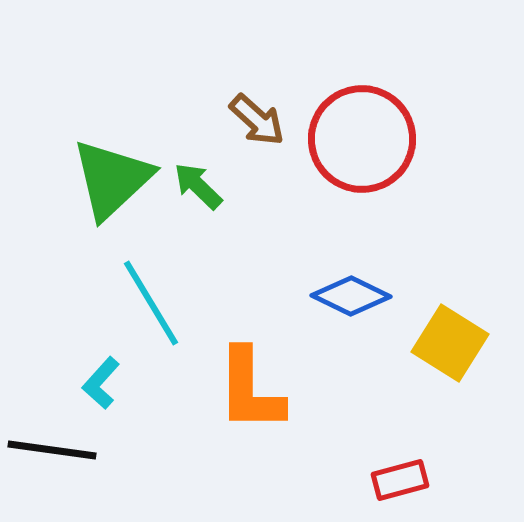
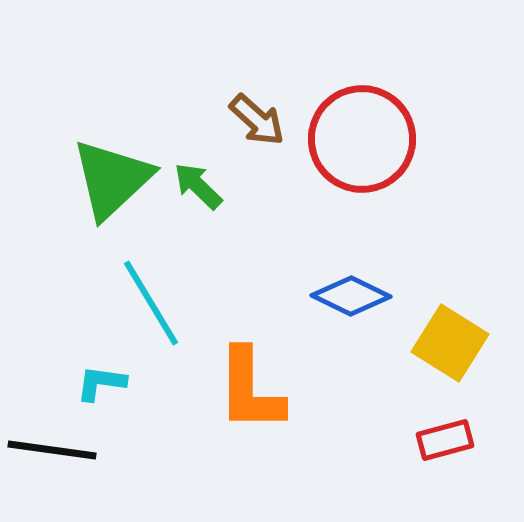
cyan L-shape: rotated 56 degrees clockwise
red rectangle: moved 45 px right, 40 px up
